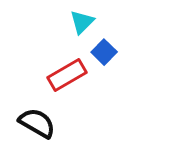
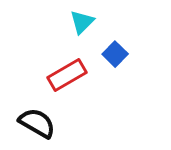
blue square: moved 11 px right, 2 px down
